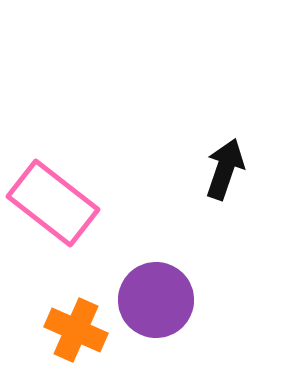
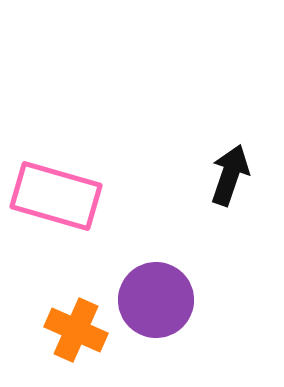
black arrow: moved 5 px right, 6 px down
pink rectangle: moved 3 px right, 7 px up; rotated 22 degrees counterclockwise
